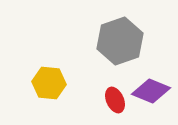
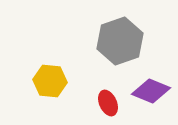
yellow hexagon: moved 1 px right, 2 px up
red ellipse: moved 7 px left, 3 px down
